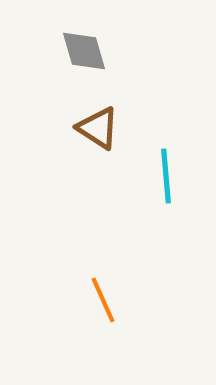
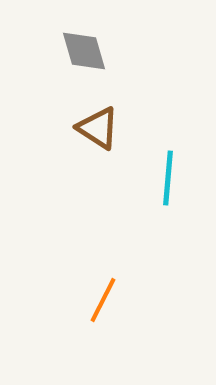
cyan line: moved 2 px right, 2 px down; rotated 10 degrees clockwise
orange line: rotated 51 degrees clockwise
